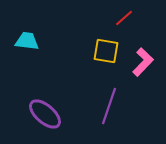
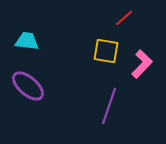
pink L-shape: moved 1 px left, 2 px down
purple ellipse: moved 17 px left, 28 px up
